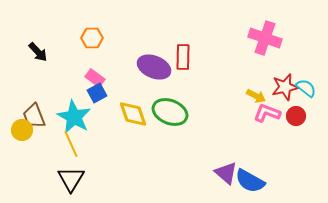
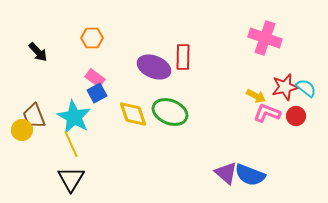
blue semicircle: moved 6 px up; rotated 8 degrees counterclockwise
